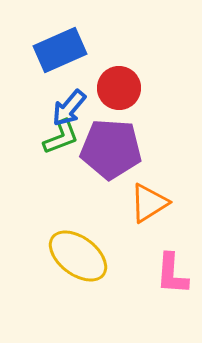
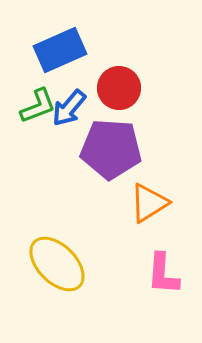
green L-shape: moved 23 px left, 31 px up
yellow ellipse: moved 21 px left, 8 px down; rotated 8 degrees clockwise
pink L-shape: moved 9 px left
